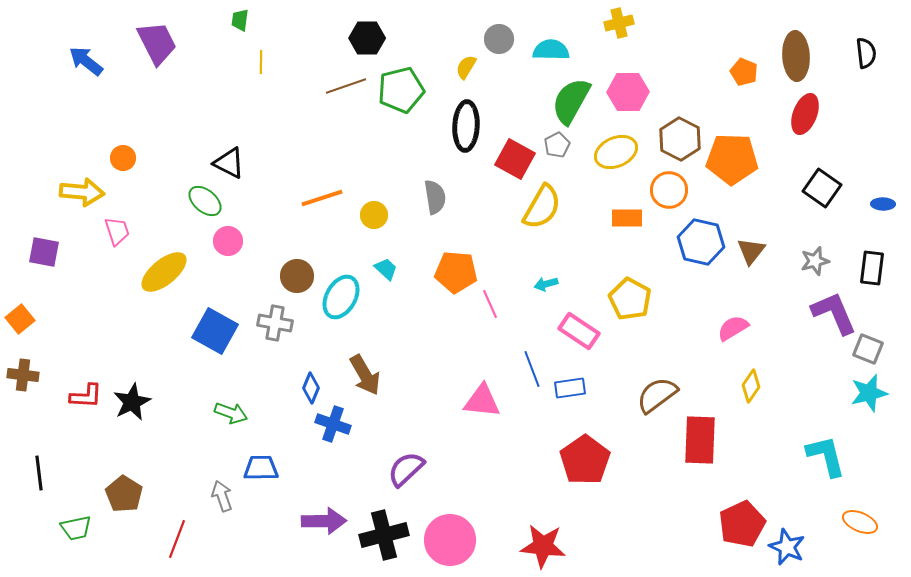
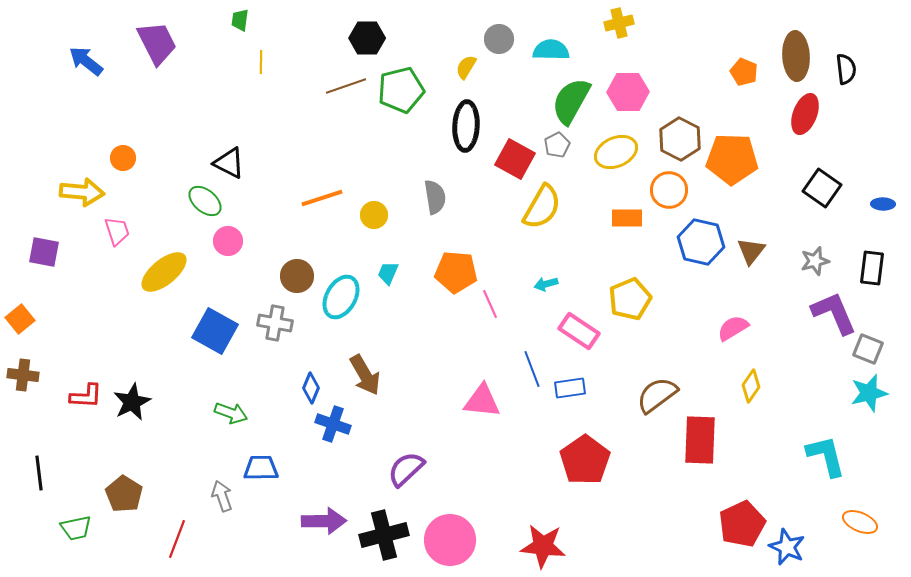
black semicircle at (866, 53): moved 20 px left, 16 px down
cyan trapezoid at (386, 269): moved 2 px right, 4 px down; rotated 110 degrees counterclockwise
yellow pentagon at (630, 299): rotated 21 degrees clockwise
